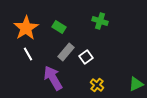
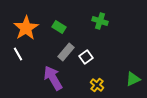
white line: moved 10 px left
green triangle: moved 3 px left, 5 px up
